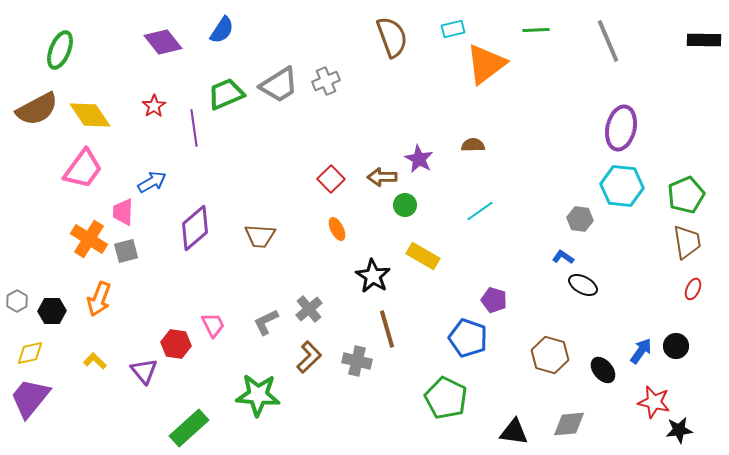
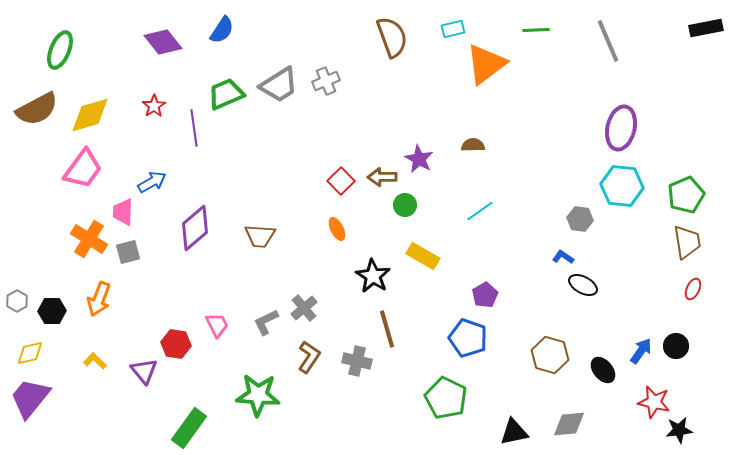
black rectangle at (704, 40): moved 2 px right, 12 px up; rotated 12 degrees counterclockwise
yellow diamond at (90, 115): rotated 72 degrees counterclockwise
red square at (331, 179): moved 10 px right, 2 px down
gray square at (126, 251): moved 2 px right, 1 px down
purple pentagon at (494, 300): moved 9 px left, 5 px up; rotated 25 degrees clockwise
gray cross at (309, 309): moved 5 px left, 1 px up
pink trapezoid at (213, 325): moved 4 px right
brown L-shape at (309, 357): rotated 12 degrees counterclockwise
green rectangle at (189, 428): rotated 12 degrees counterclockwise
black triangle at (514, 432): rotated 20 degrees counterclockwise
